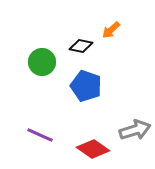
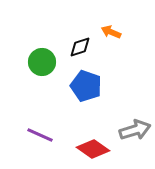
orange arrow: moved 2 px down; rotated 66 degrees clockwise
black diamond: moved 1 px left, 1 px down; rotated 30 degrees counterclockwise
